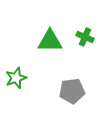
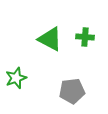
green cross: rotated 18 degrees counterclockwise
green triangle: moved 2 px up; rotated 28 degrees clockwise
